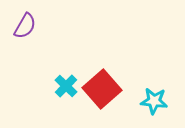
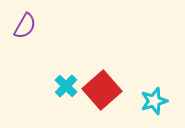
red square: moved 1 px down
cyan star: rotated 24 degrees counterclockwise
